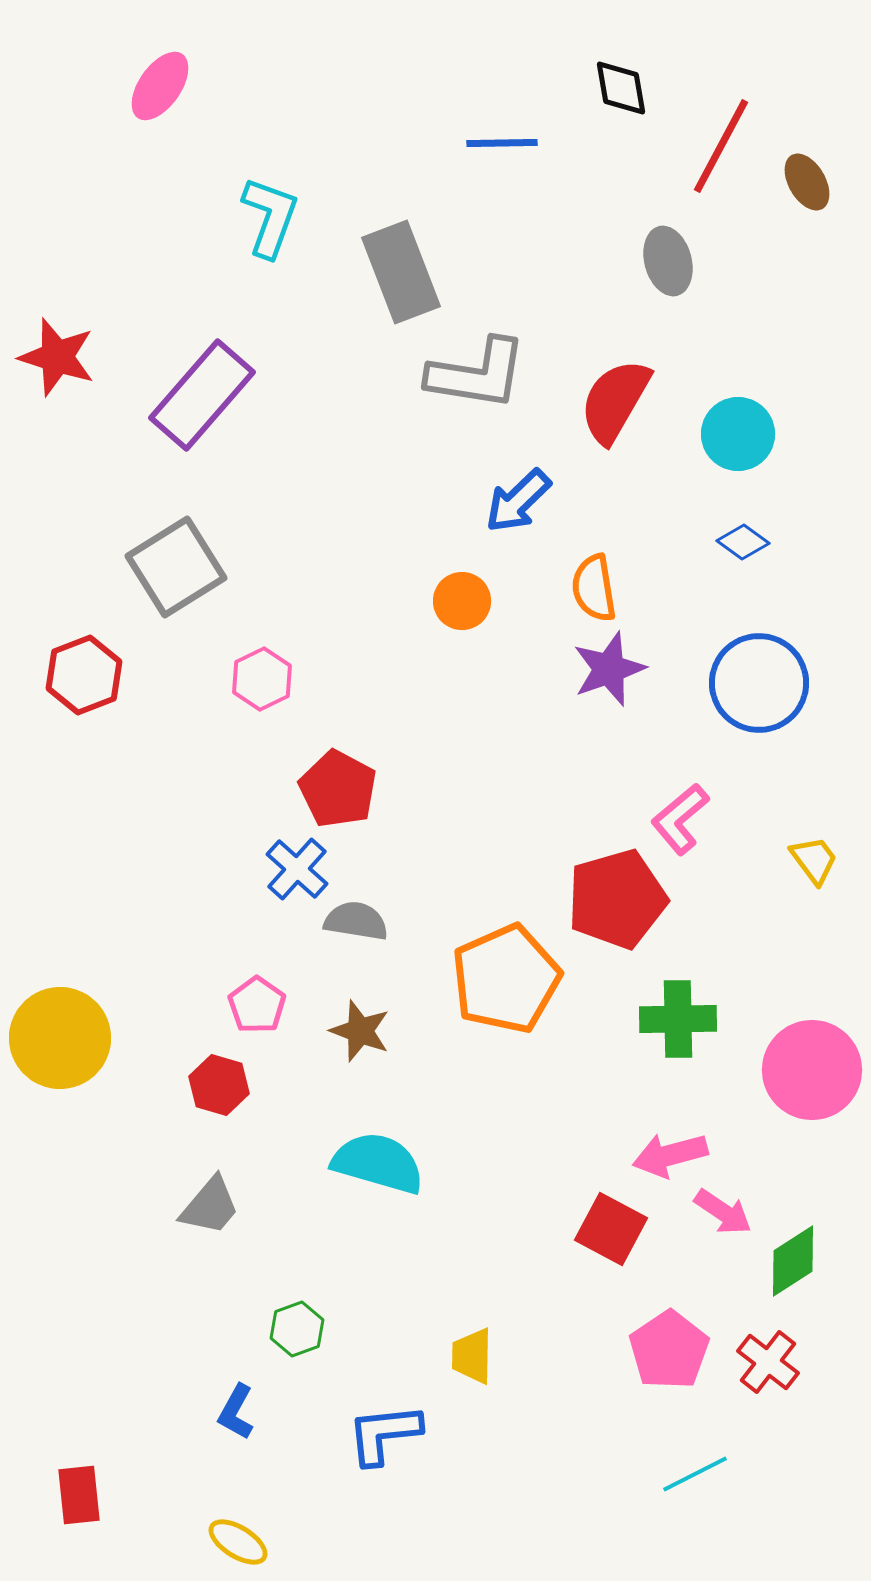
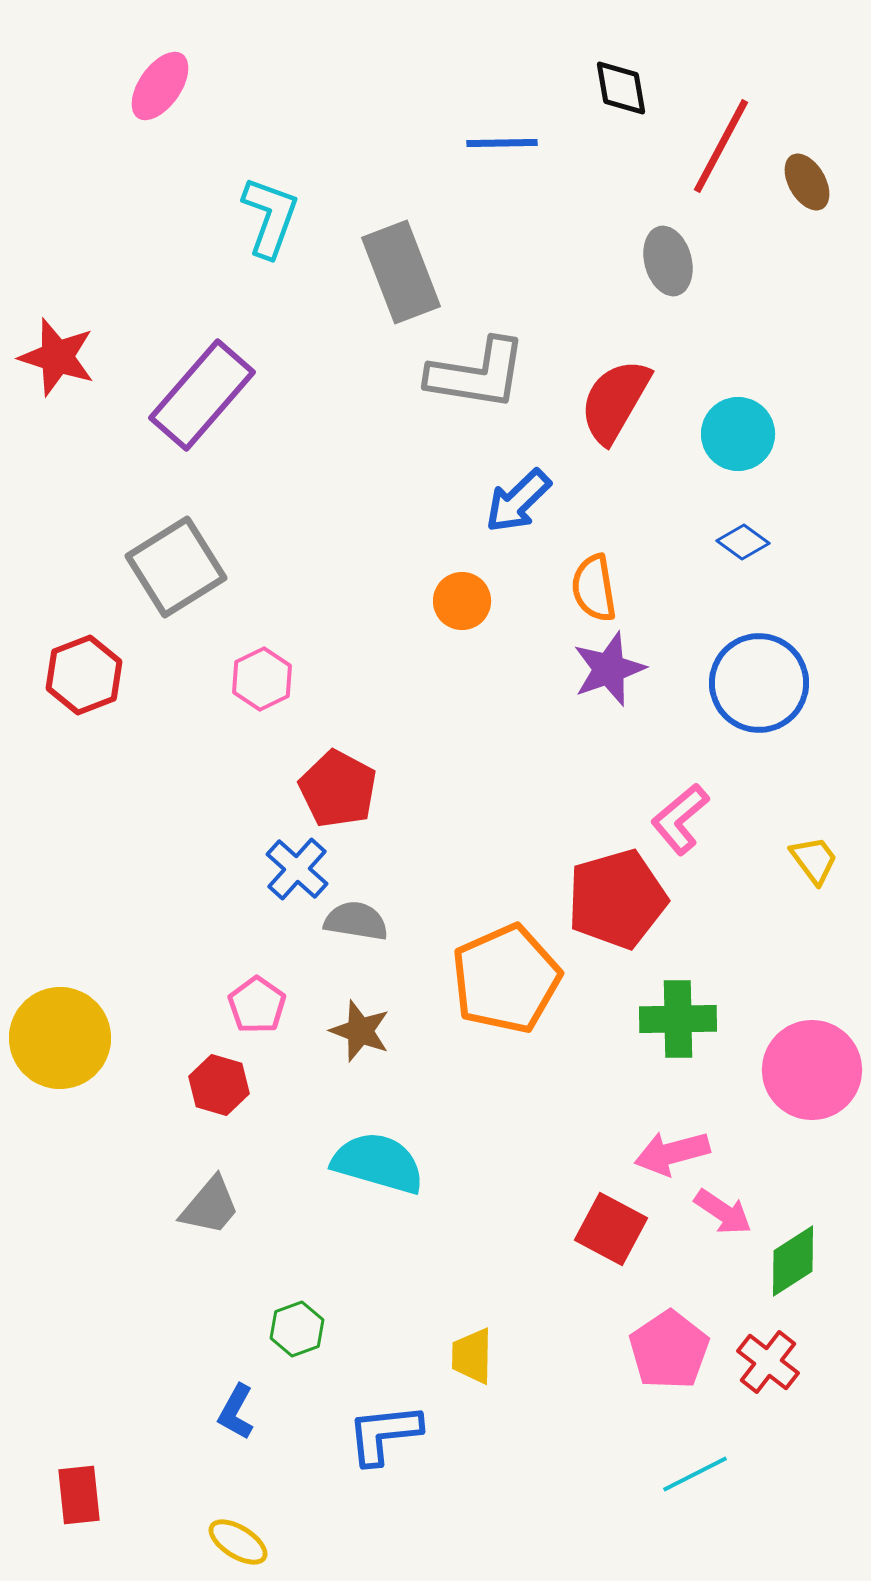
pink arrow at (670, 1155): moved 2 px right, 2 px up
